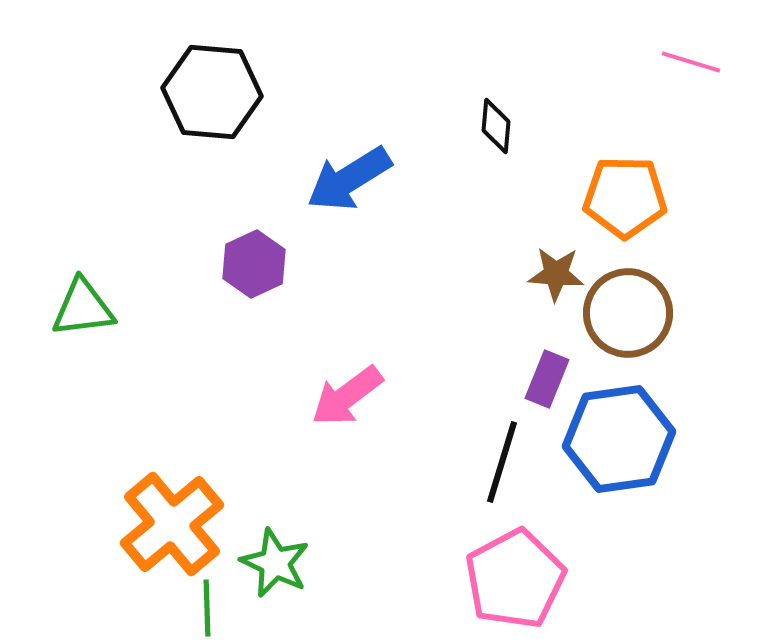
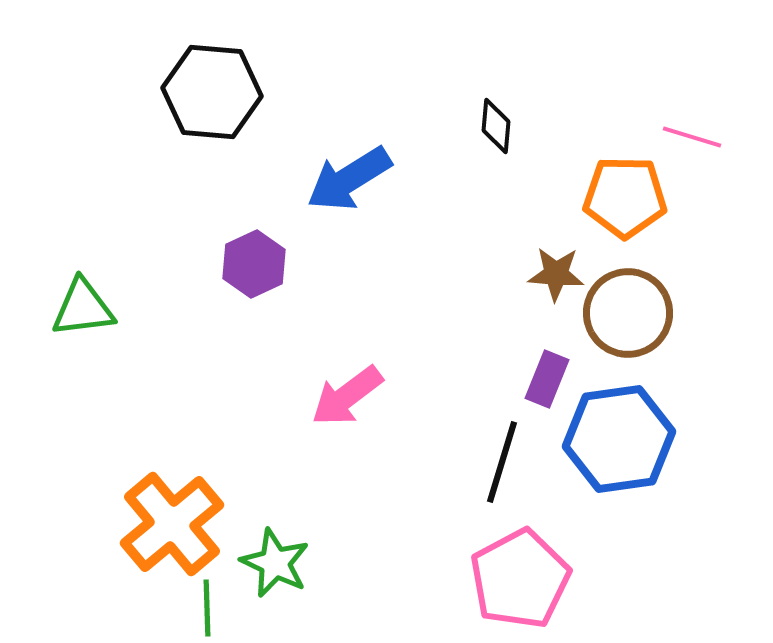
pink line: moved 1 px right, 75 px down
pink pentagon: moved 5 px right
